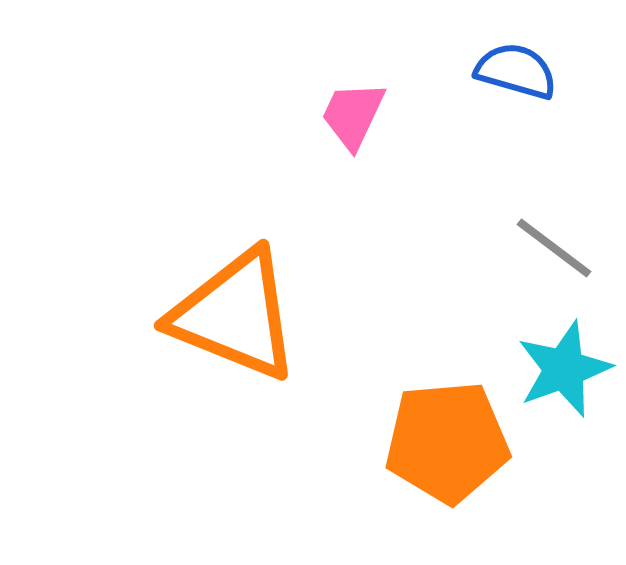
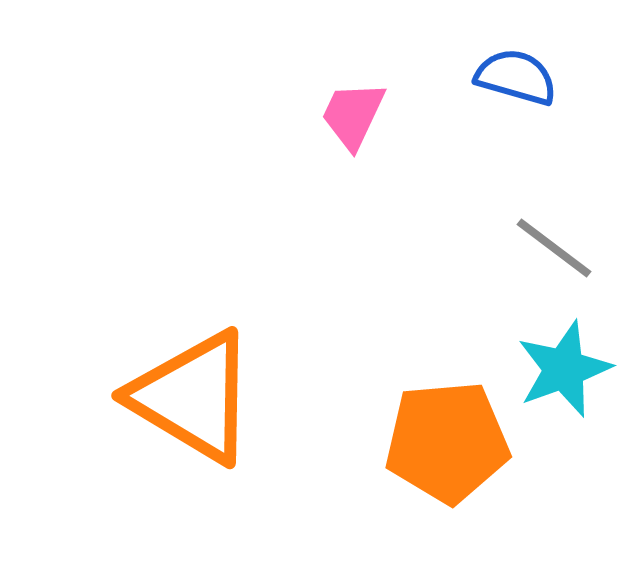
blue semicircle: moved 6 px down
orange triangle: moved 42 px left, 82 px down; rotated 9 degrees clockwise
